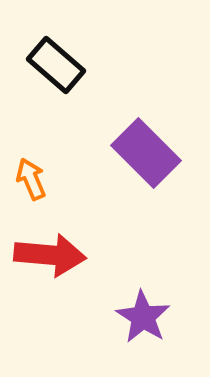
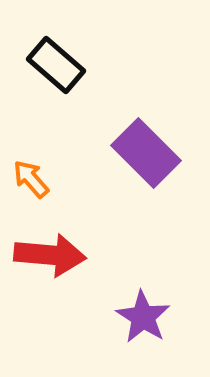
orange arrow: rotated 18 degrees counterclockwise
